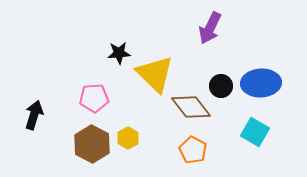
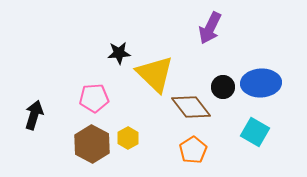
black circle: moved 2 px right, 1 px down
orange pentagon: rotated 12 degrees clockwise
